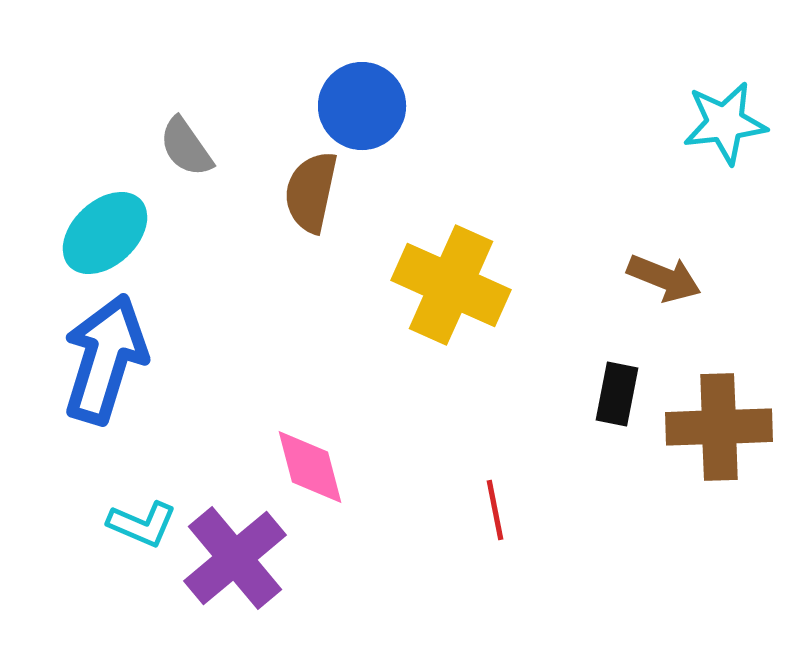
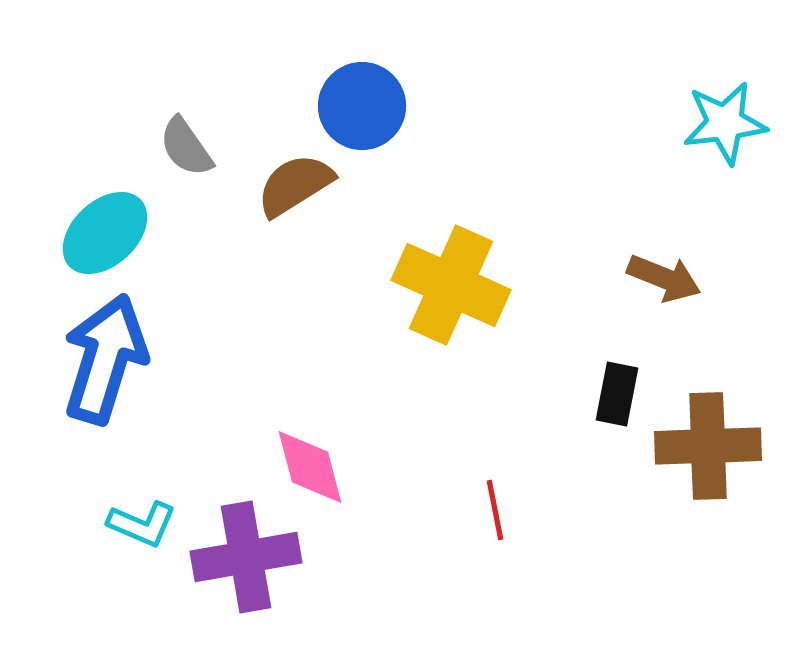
brown semicircle: moved 16 px left, 7 px up; rotated 46 degrees clockwise
brown cross: moved 11 px left, 19 px down
purple cross: moved 11 px right, 1 px up; rotated 30 degrees clockwise
